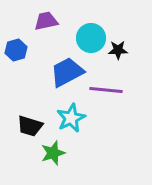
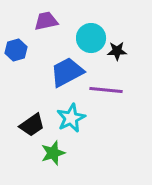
black star: moved 1 px left, 1 px down
black trapezoid: moved 2 px right, 1 px up; rotated 52 degrees counterclockwise
